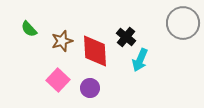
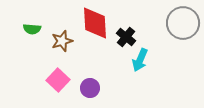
green semicircle: moved 3 px right; rotated 42 degrees counterclockwise
red diamond: moved 28 px up
